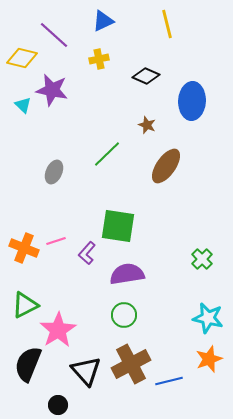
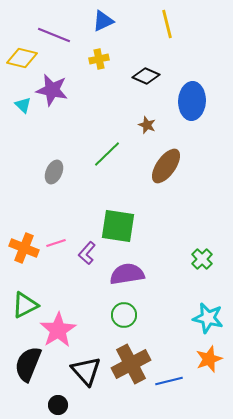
purple line: rotated 20 degrees counterclockwise
pink line: moved 2 px down
